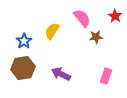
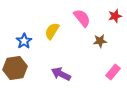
red star: rotated 24 degrees clockwise
brown star: moved 4 px right, 4 px down
brown hexagon: moved 8 px left
pink rectangle: moved 7 px right, 4 px up; rotated 21 degrees clockwise
